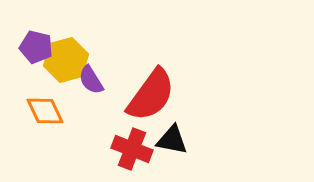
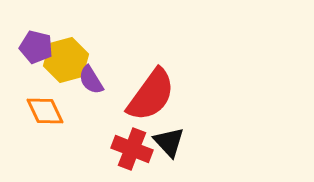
black triangle: moved 3 px left, 2 px down; rotated 36 degrees clockwise
